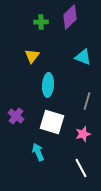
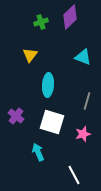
green cross: rotated 16 degrees counterclockwise
yellow triangle: moved 2 px left, 1 px up
white line: moved 7 px left, 7 px down
